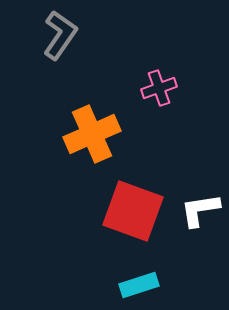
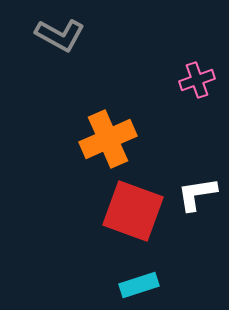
gray L-shape: rotated 84 degrees clockwise
pink cross: moved 38 px right, 8 px up
orange cross: moved 16 px right, 5 px down
white L-shape: moved 3 px left, 16 px up
